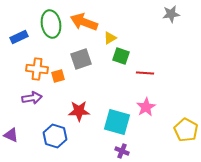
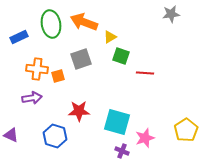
yellow triangle: moved 1 px up
pink star: moved 1 px left, 31 px down; rotated 12 degrees clockwise
yellow pentagon: rotated 10 degrees clockwise
